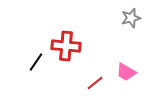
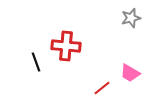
black line: rotated 54 degrees counterclockwise
pink trapezoid: moved 4 px right, 1 px down
red line: moved 7 px right, 5 px down
